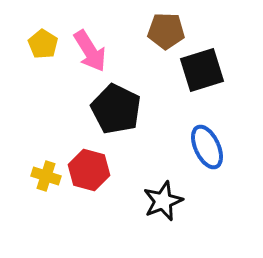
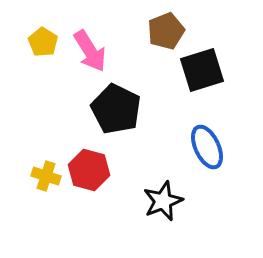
brown pentagon: rotated 24 degrees counterclockwise
yellow pentagon: moved 2 px up
